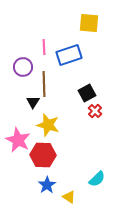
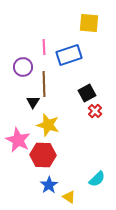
blue star: moved 2 px right
